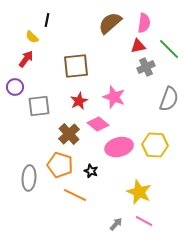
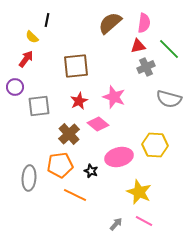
gray semicircle: rotated 85 degrees clockwise
pink ellipse: moved 10 px down
orange pentagon: rotated 25 degrees counterclockwise
